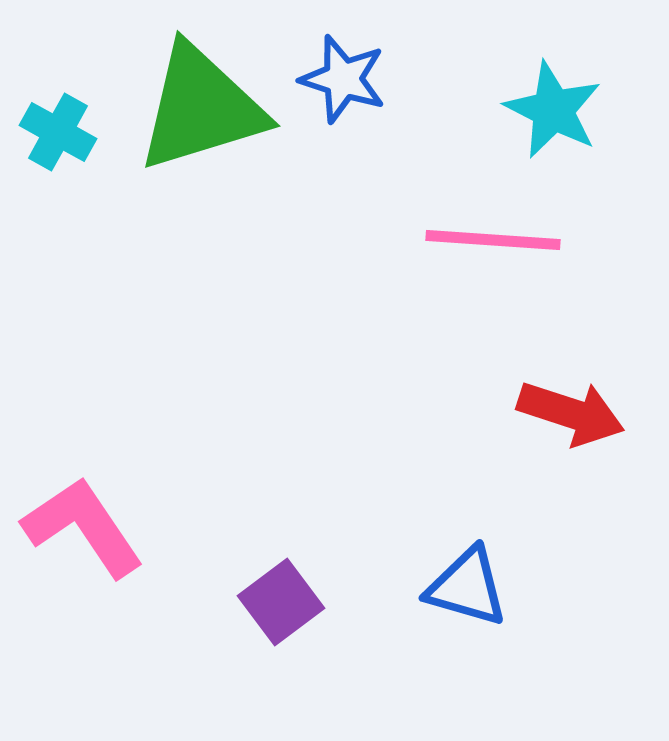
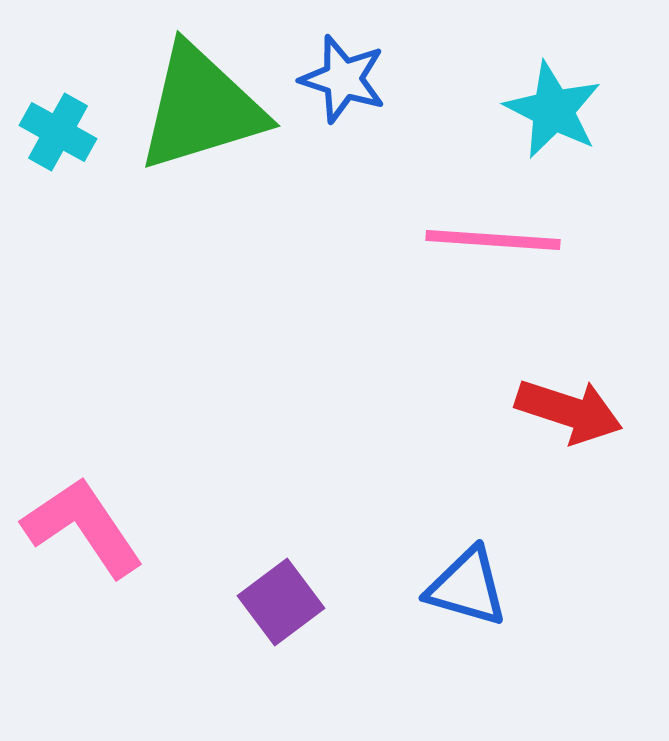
red arrow: moved 2 px left, 2 px up
